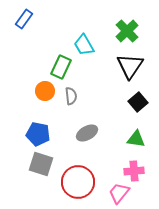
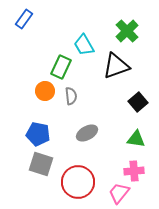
black triangle: moved 14 px left; rotated 36 degrees clockwise
